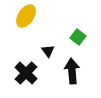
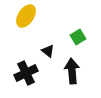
green square: rotated 21 degrees clockwise
black triangle: rotated 16 degrees counterclockwise
black cross: rotated 20 degrees clockwise
